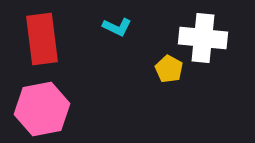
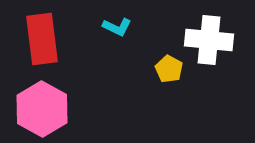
white cross: moved 6 px right, 2 px down
pink hexagon: rotated 20 degrees counterclockwise
